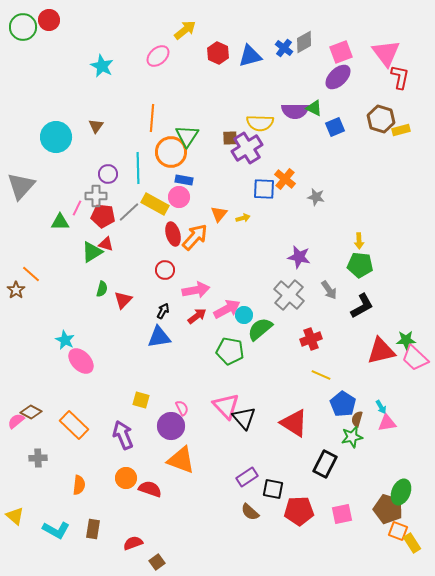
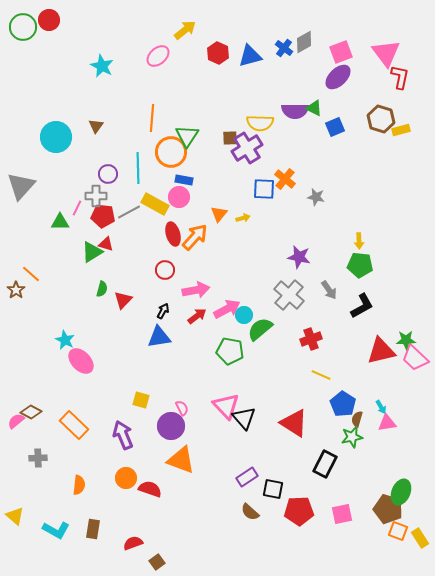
gray line at (129, 212): rotated 15 degrees clockwise
yellow rectangle at (412, 543): moved 8 px right, 5 px up
